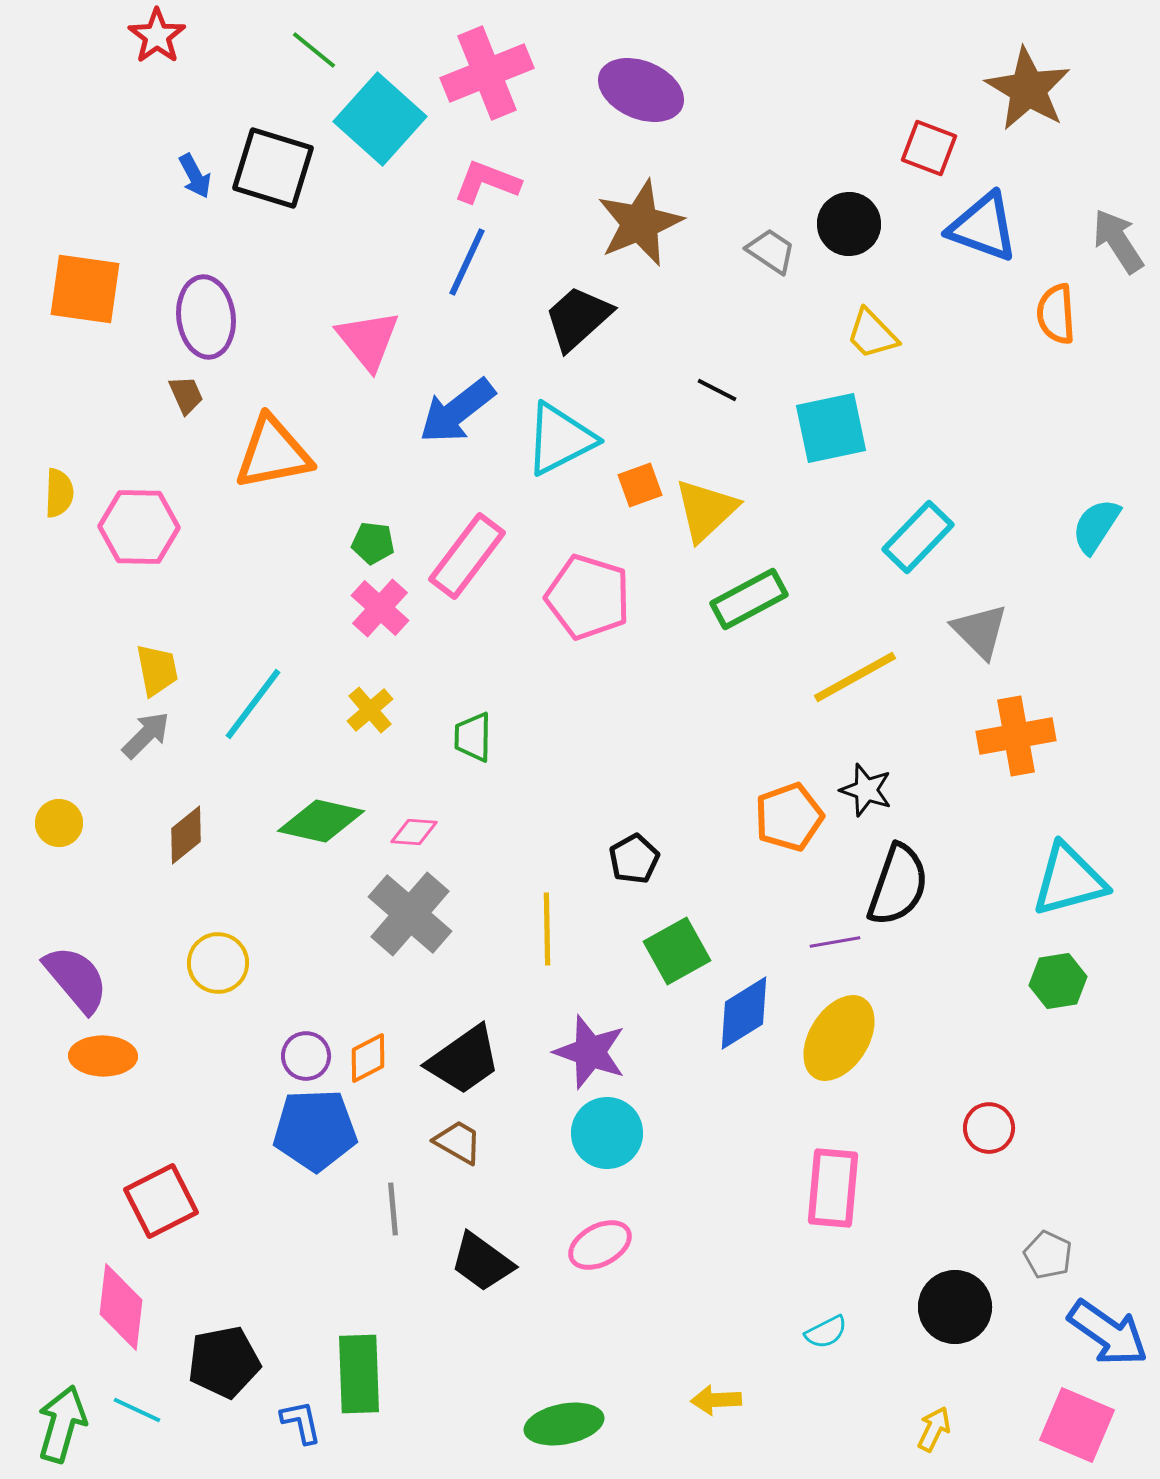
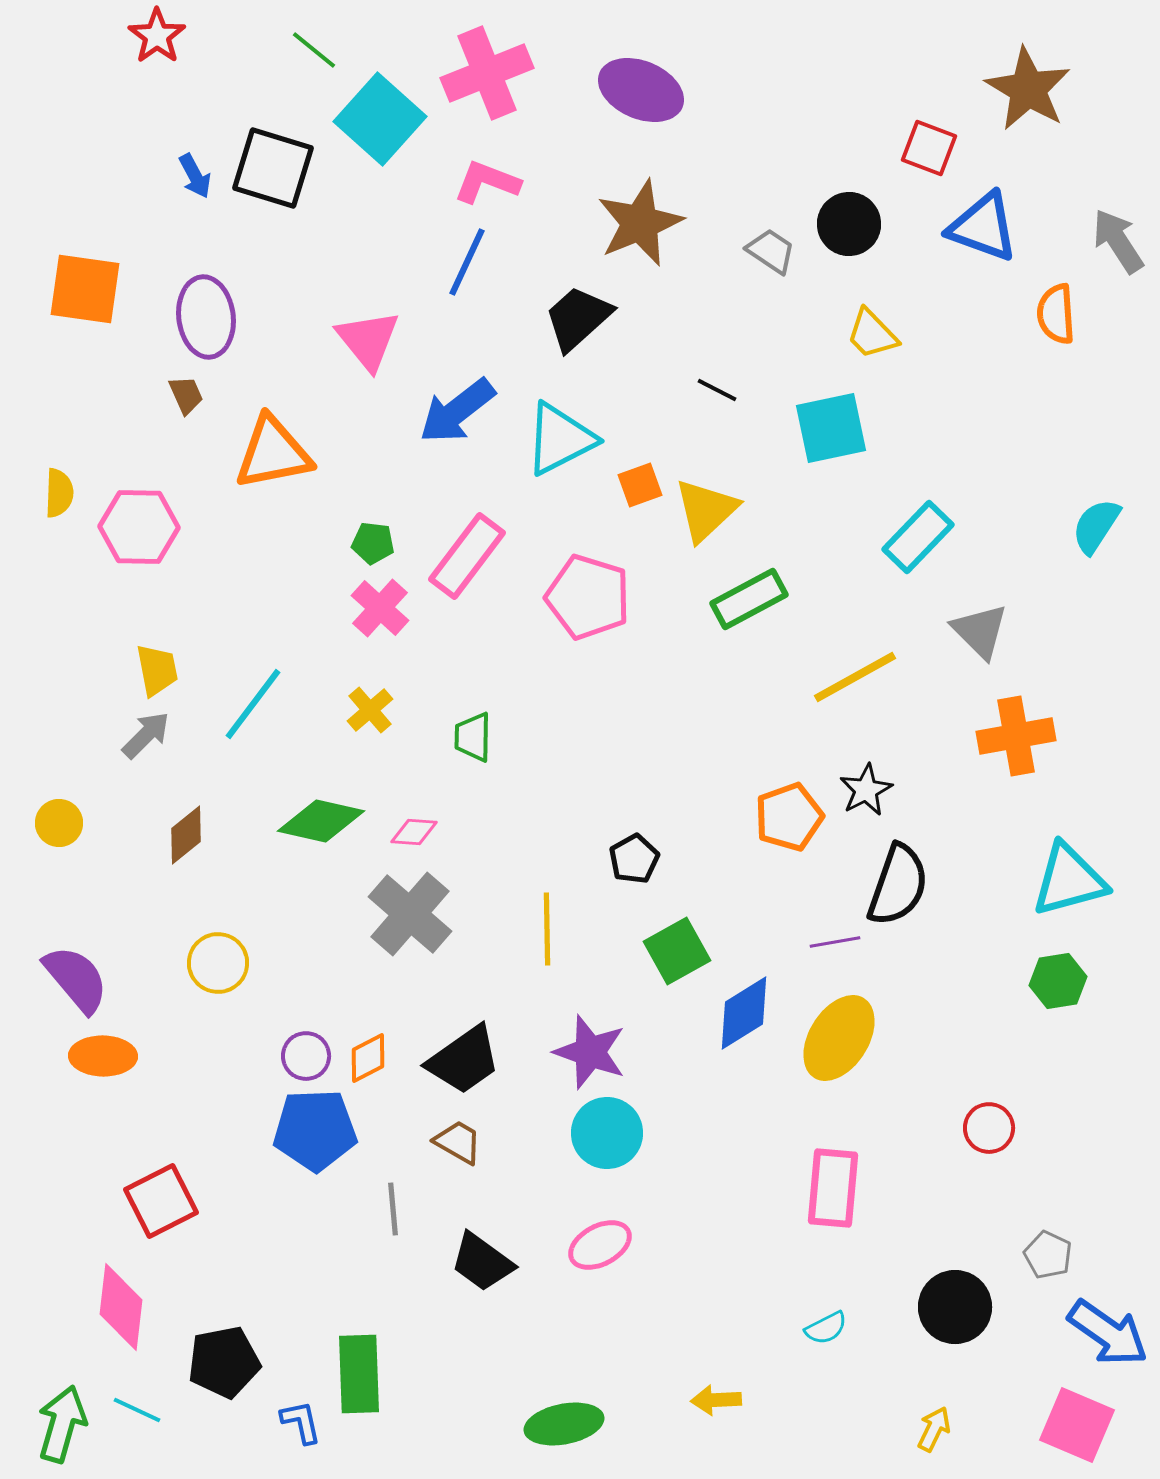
black star at (866, 790): rotated 26 degrees clockwise
cyan semicircle at (826, 1332): moved 4 px up
